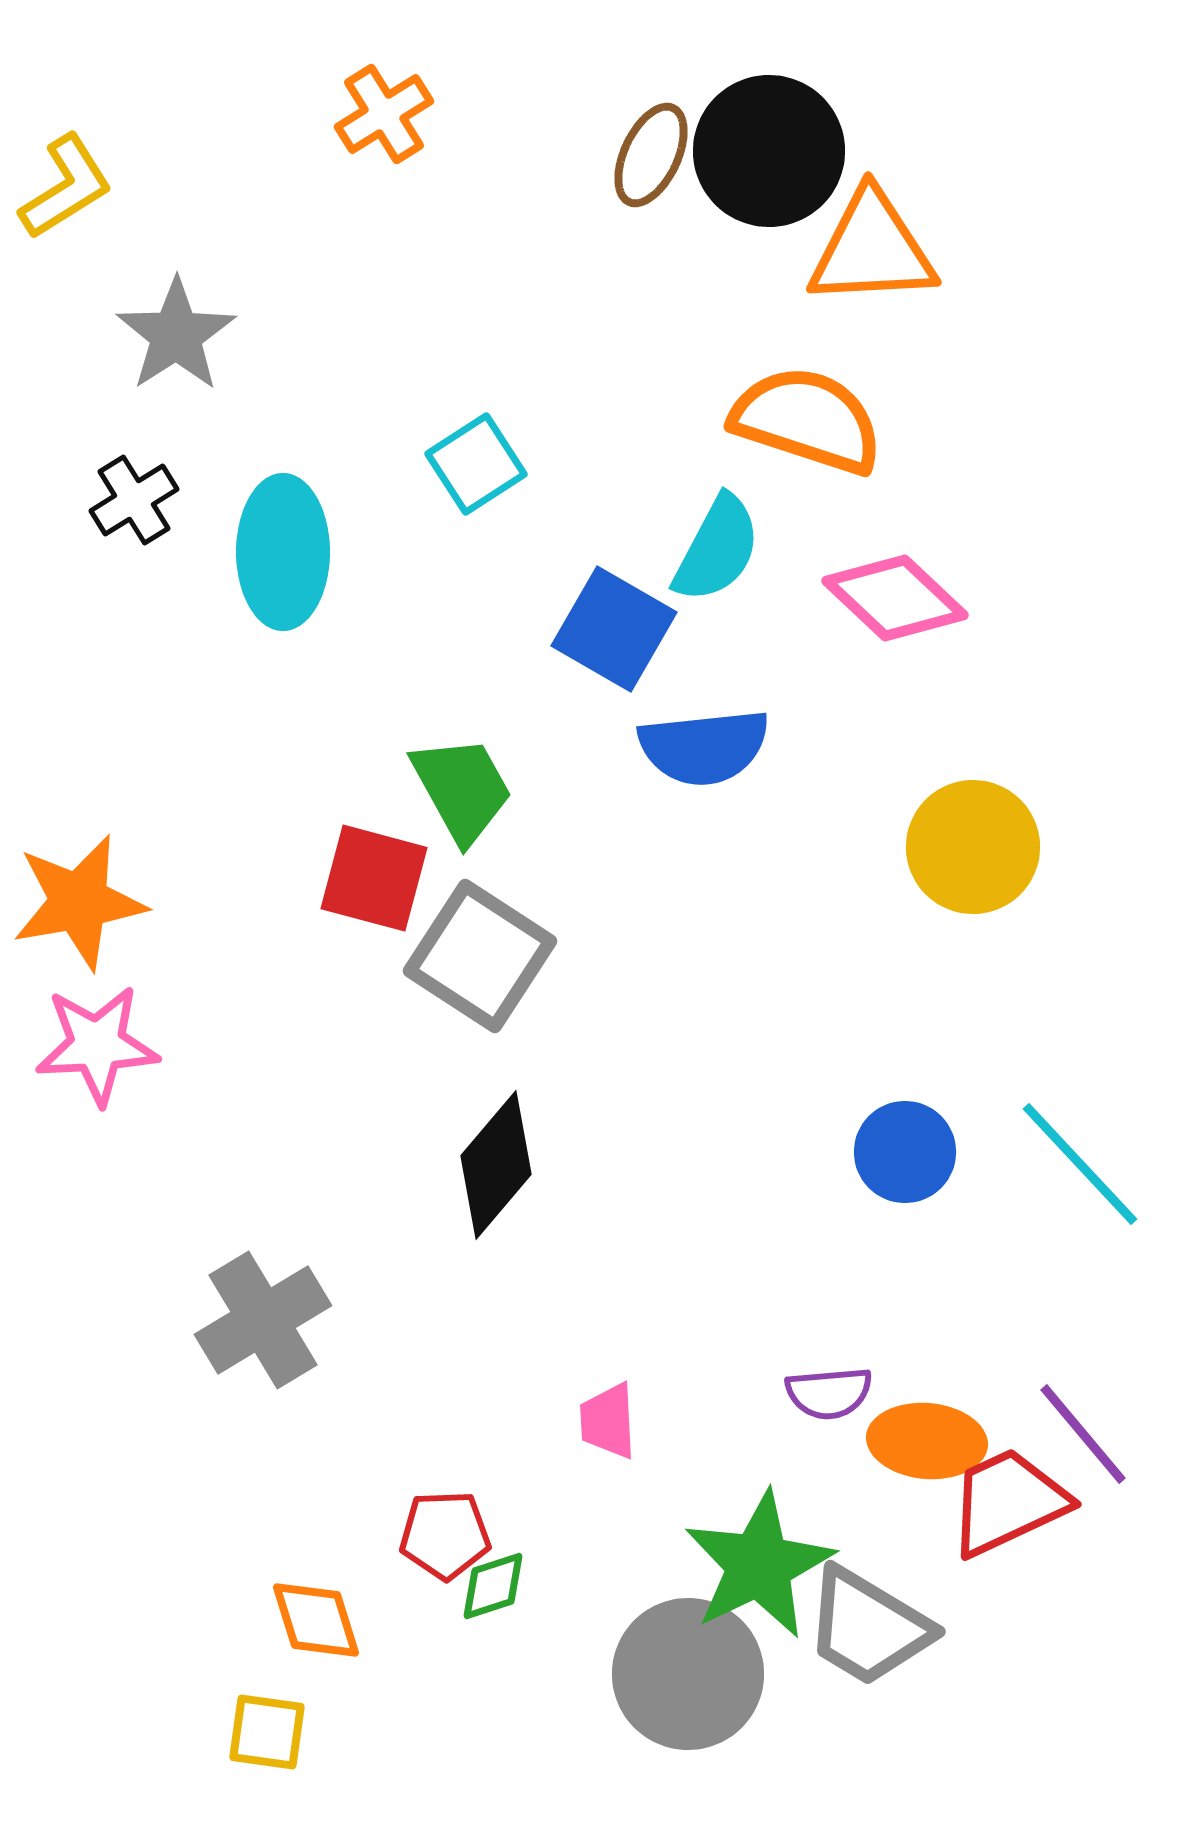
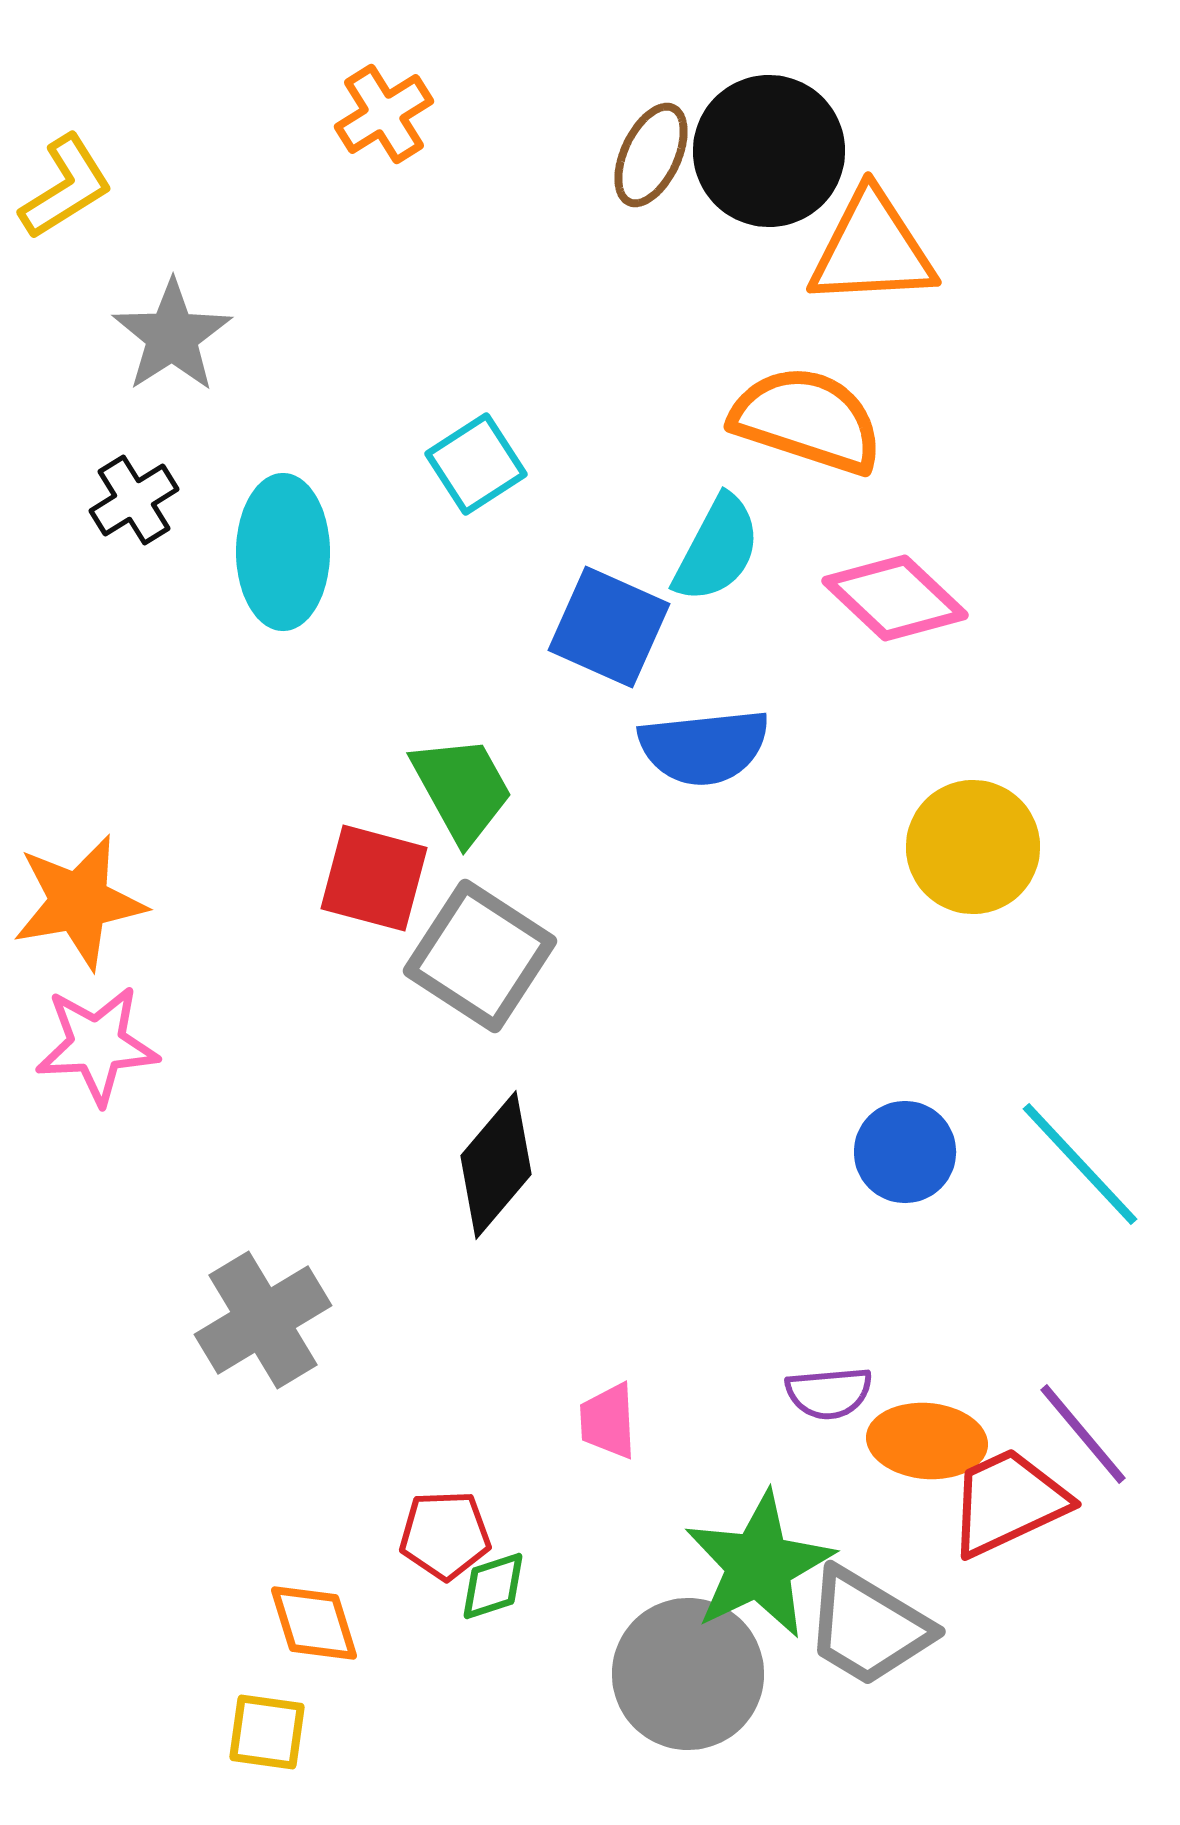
gray star: moved 4 px left, 1 px down
blue square: moved 5 px left, 2 px up; rotated 6 degrees counterclockwise
orange diamond: moved 2 px left, 3 px down
